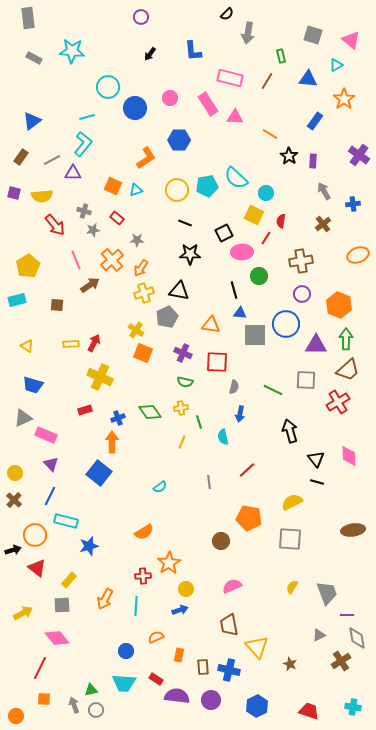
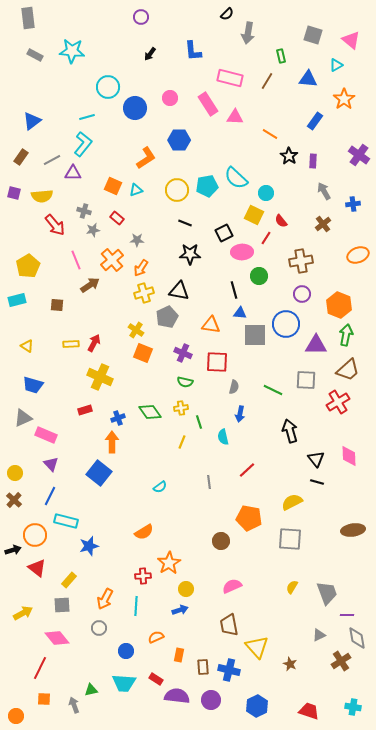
gray rectangle at (34, 58): moved 1 px right, 3 px up
red semicircle at (281, 221): rotated 48 degrees counterclockwise
green arrow at (346, 339): moved 4 px up; rotated 10 degrees clockwise
gray circle at (96, 710): moved 3 px right, 82 px up
